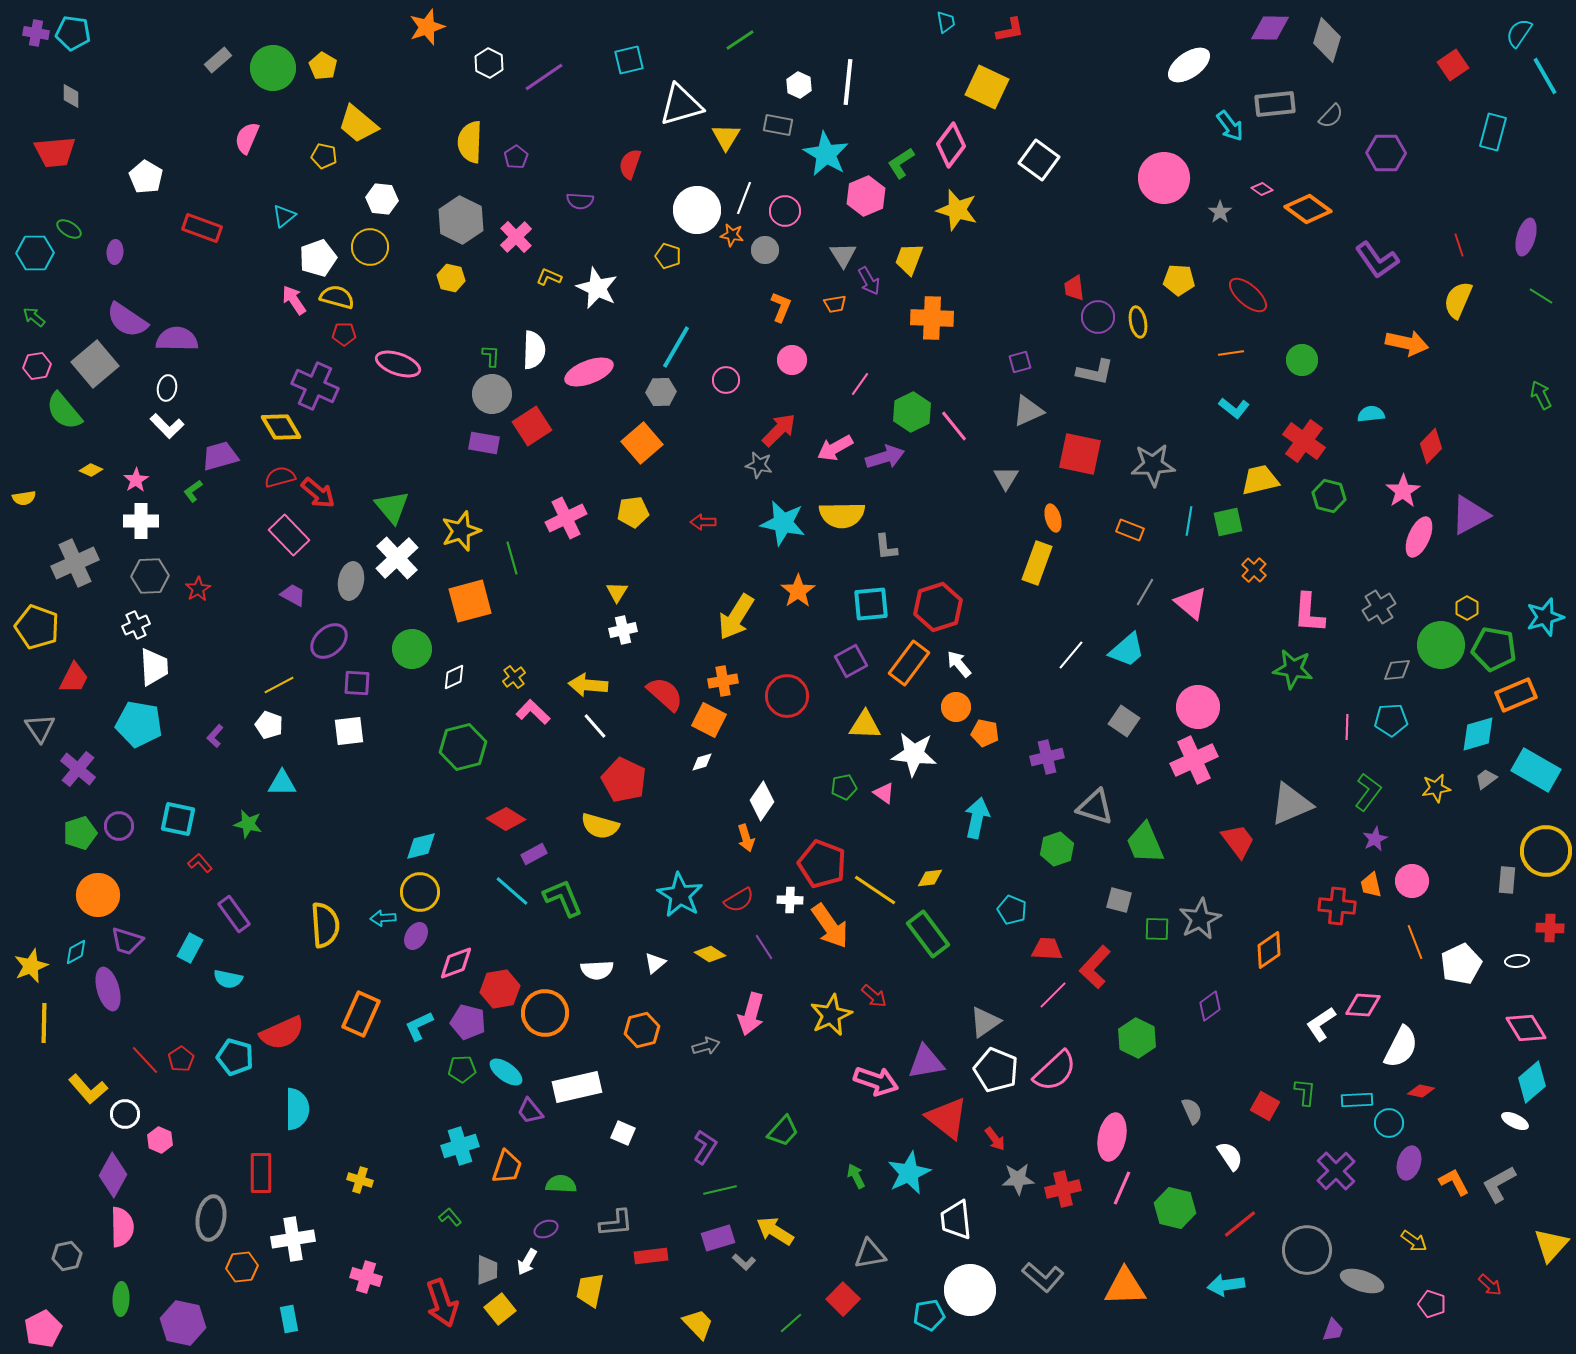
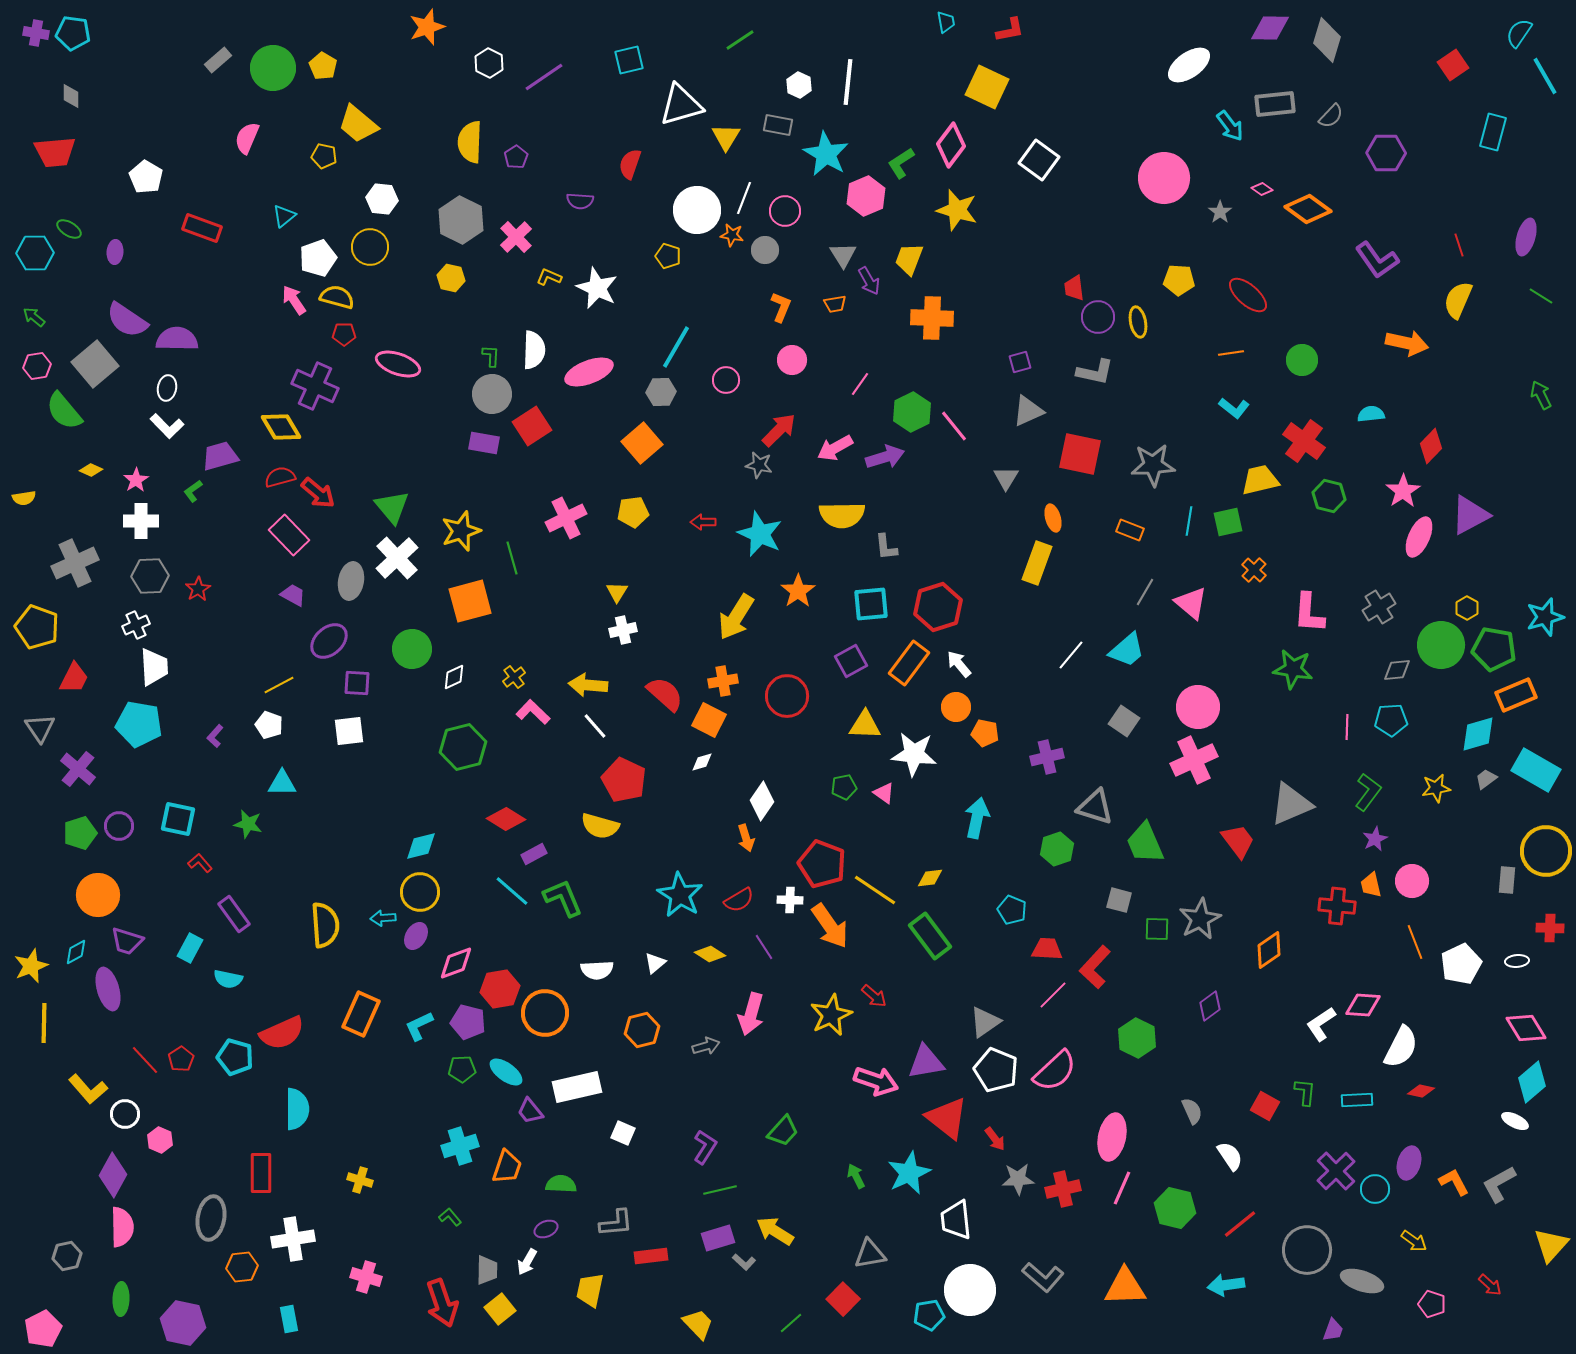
cyan star at (783, 523): moved 23 px left, 11 px down; rotated 12 degrees clockwise
green rectangle at (928, 934): moved 2 px right, 2 px down
cyan circle at (1389, 1123): moved 14 px left, 66 px down
